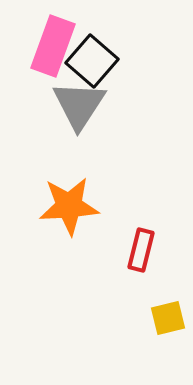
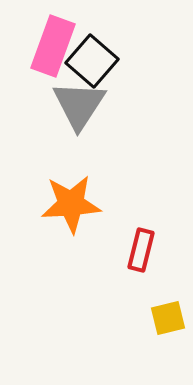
orange star: moved 2 px right, 2 px up
